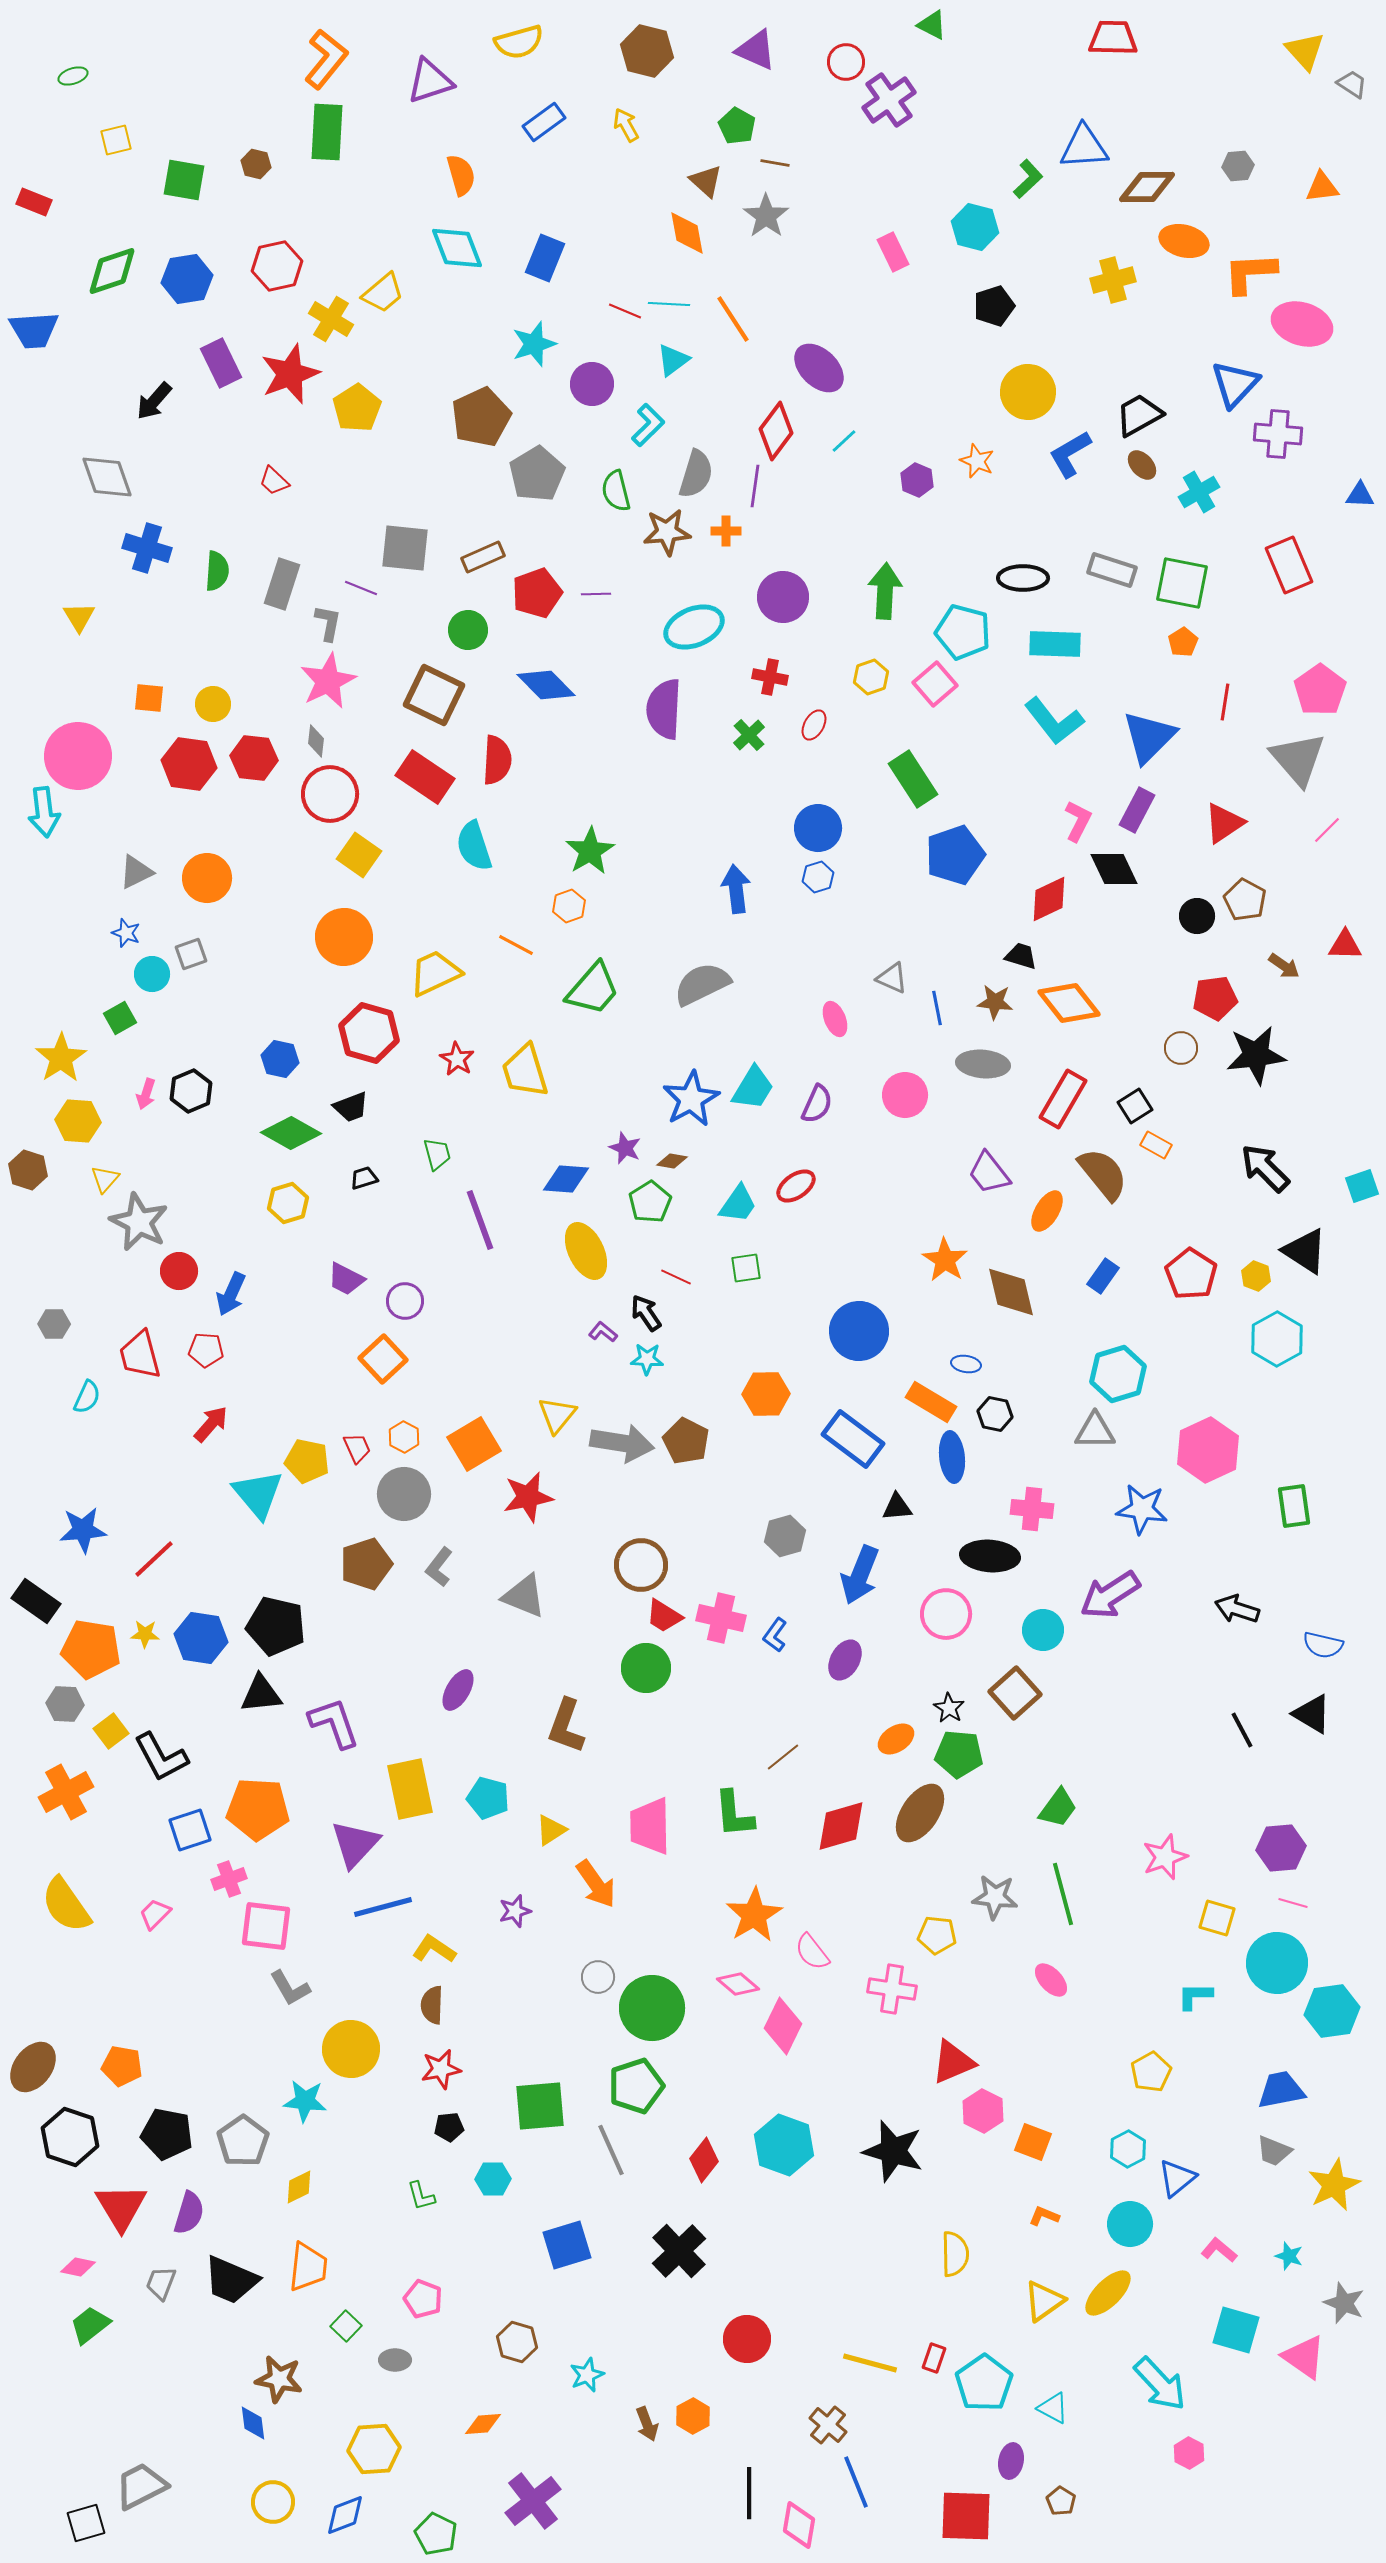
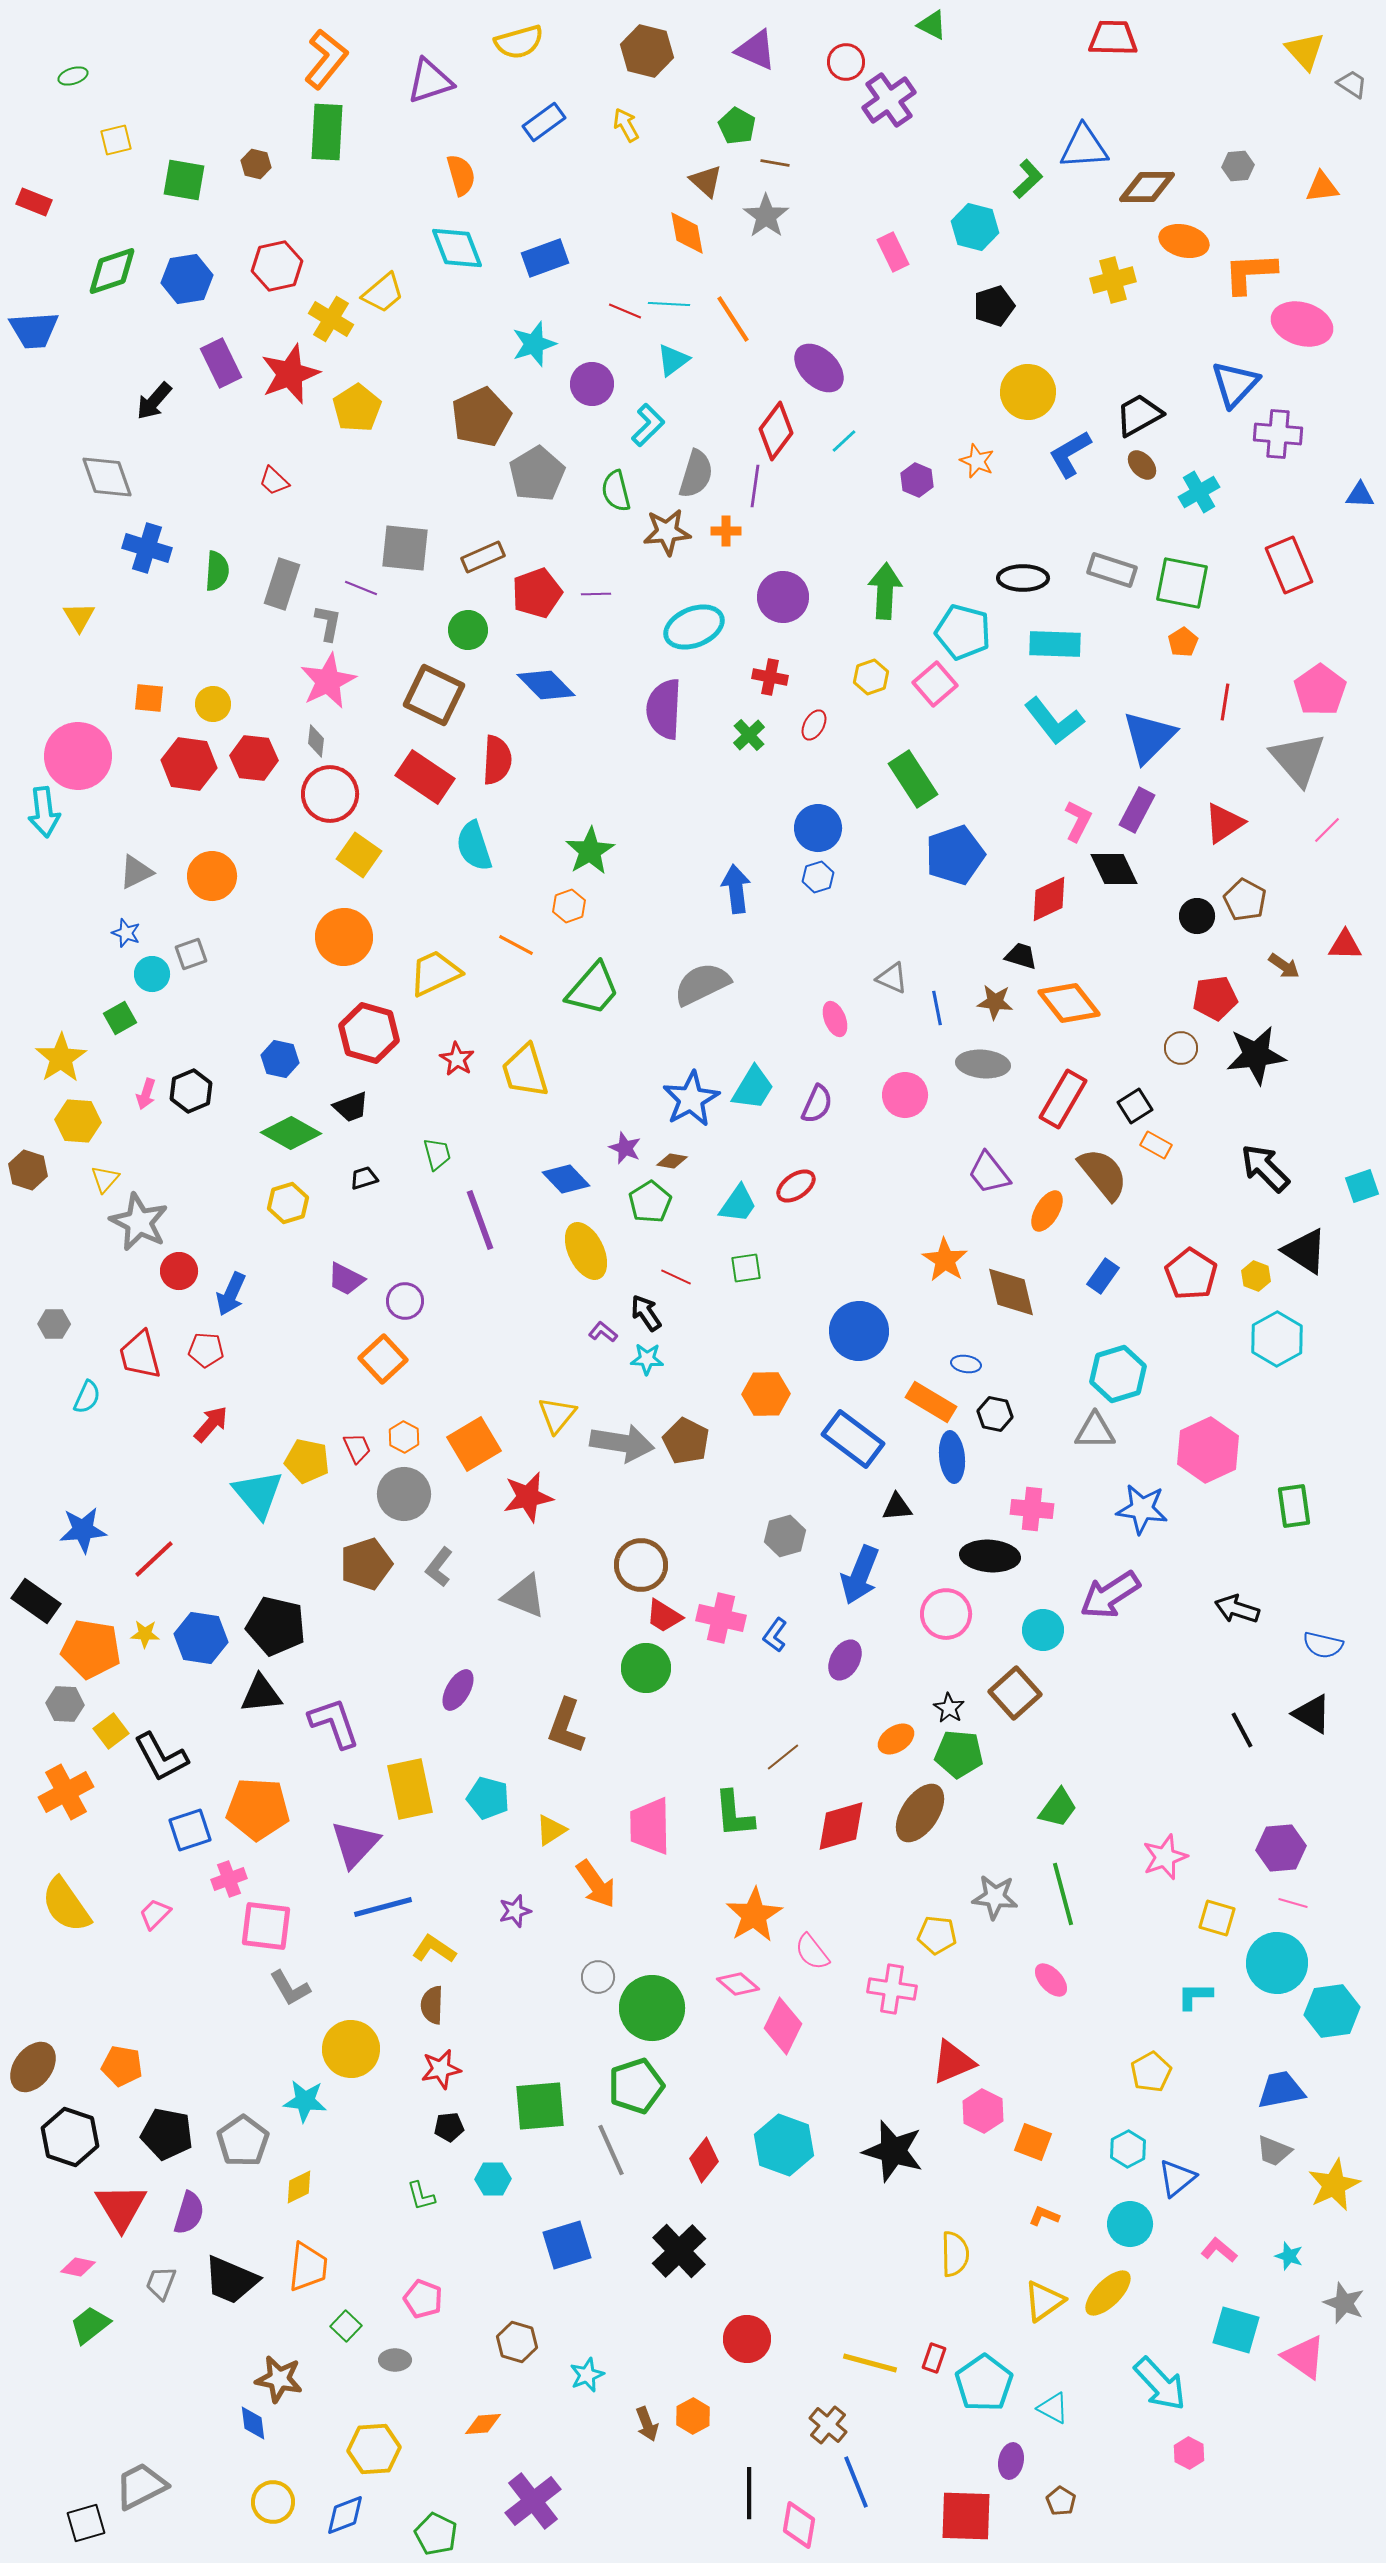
blue rectangle at (545, 258): rotated 48 degrees clockwise
orange circle at (207, 878): moved 5 px right, 2 px up
blue diamond at (566, 1179): rotated 42 degrees clockwise
